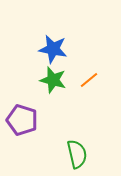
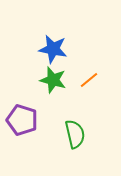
green semicircle: moved 2 px left, 20 px up
